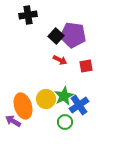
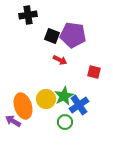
black square: moved 4 px left; rotated 21 degrees counterclockwise
red square: moved 8 px right, 6 px down; rotated 24 degrees clockwise
